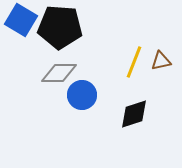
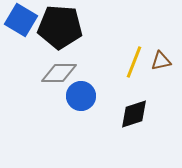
blue circle: moved 1 px left, 1 px down
